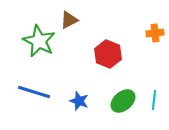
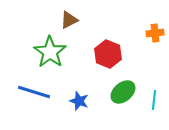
green star: moved 11 px right, 11 px down; rotated 8 degrees clockwise
green ellipse: moved 9 px up
